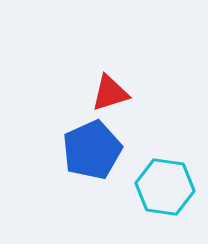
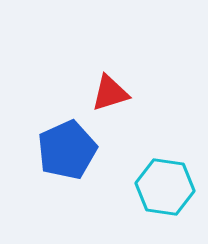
blue pentagon: moved 25 px left
